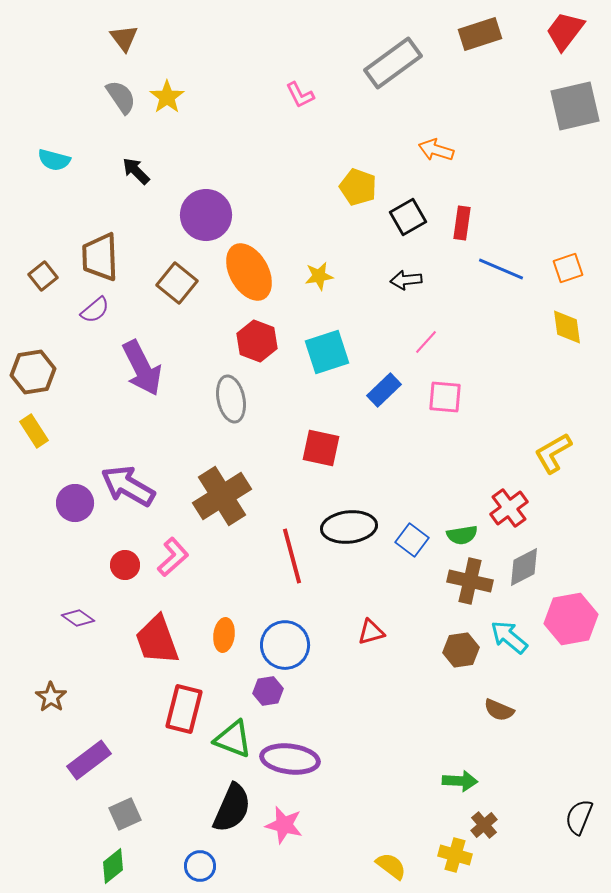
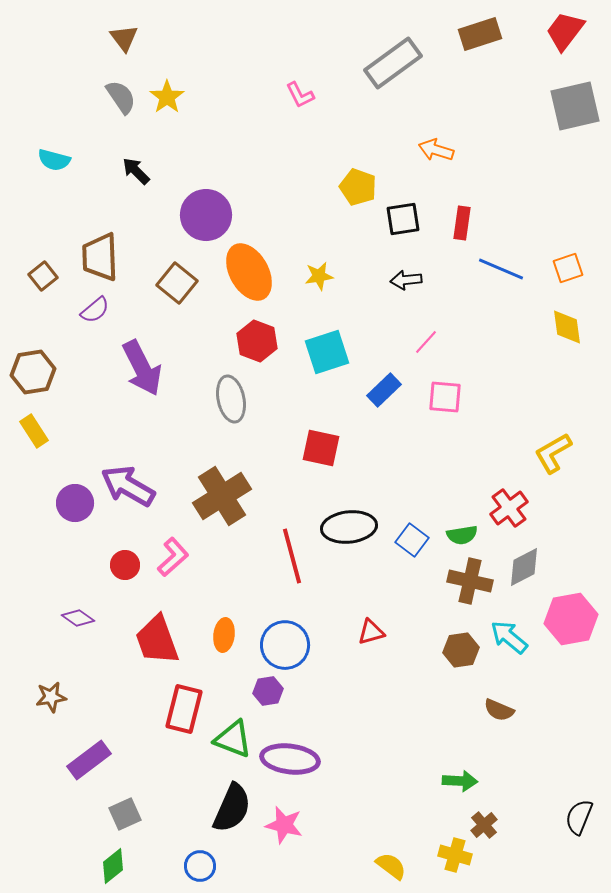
black square at (408, 217): moved 5 px left, 2 px down; rotated 21 degrees clockwise
brown star at (51, 697): rotated 28 degrees clockwise
